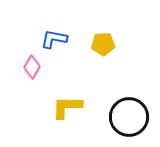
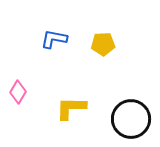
pink diamond: moved 14 px left, 25 px down
yellow L-shape: moved 4 px right, 1 px down
black circle: moved 2 px right, 2 px down
